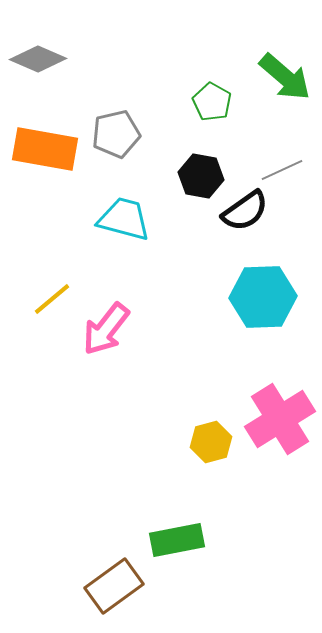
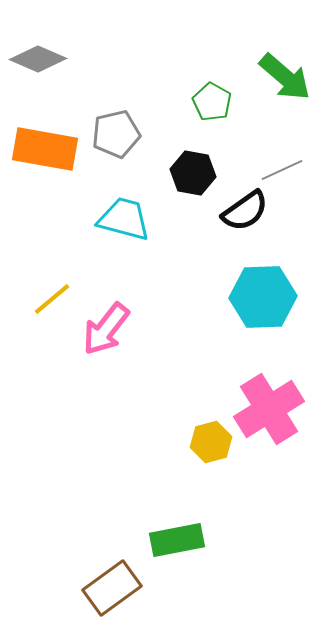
black hexagon: moved 8 px left, 3 px up
pink cross: moved 11 px left, 10 px up
brown rectangle: moved 2 px left, 2 px down
